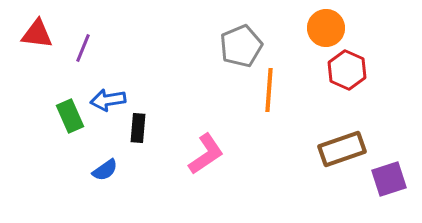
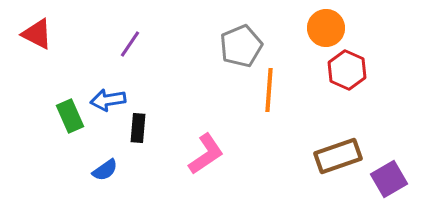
red triangle: rotated 20 degrees clockwise
purple line: moved 47 px right, 4 px up; rotated 12 degrees clockwise
brown rectangle: moved 4 px left, 7 px down
purple square: rotated 12 degrees counterclockwise
